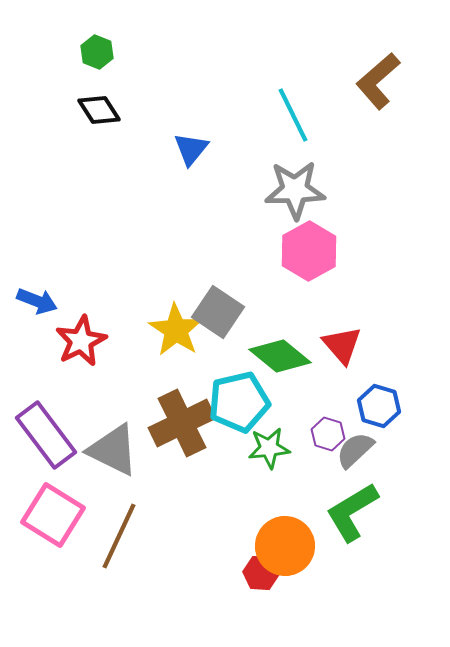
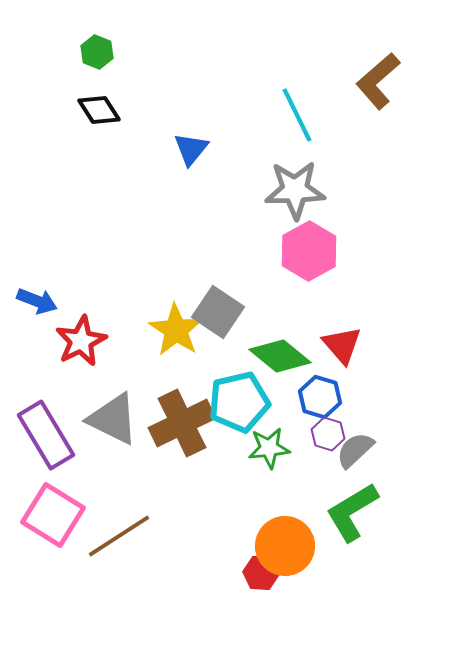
cyan line: moved 4 px right
blue hexagon: moved 59 px left, 9 px up
purple rectangle: rotated 6 degrees clockwise
gray triangle: moved 31 px up
brown line: rotated 32 degrees clockwise
